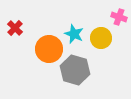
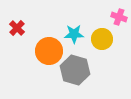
red cross: moved 2 px right
cyan star: rotated 24 degrees counterclockwise
yellow circle: moved 1 px right, 1 px down
orange circle: moved 2 px down
